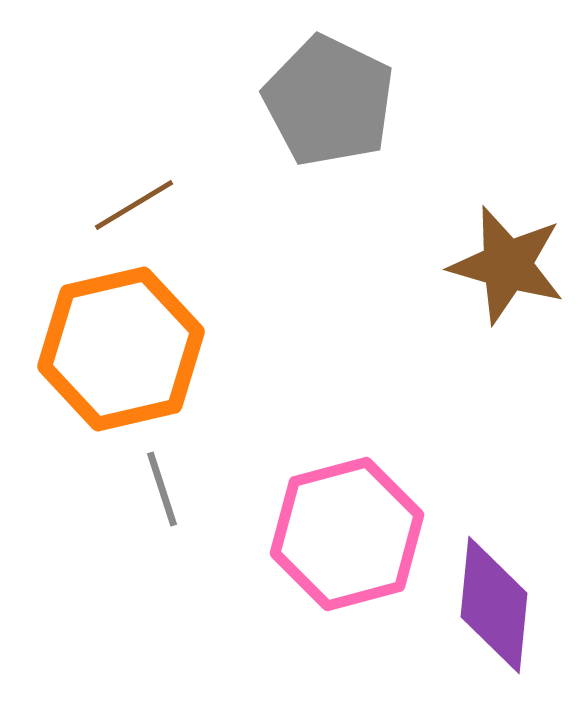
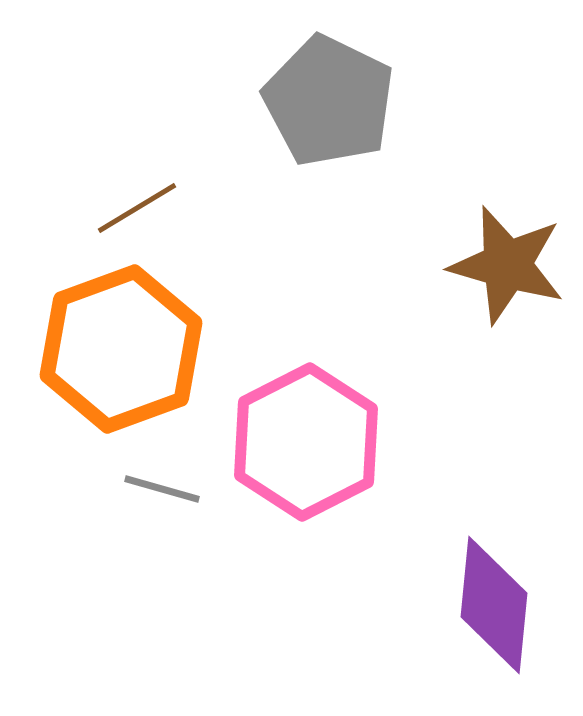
brown line: moved 3 px right, 3 px down
orange hexagon: rotated 7 degrees counterclockwise
gray line: rotated 56 degrees counterclockwise
pink hexagon: moved 41 px left, 92 px up; rotated 12 degrees counterclockwise
